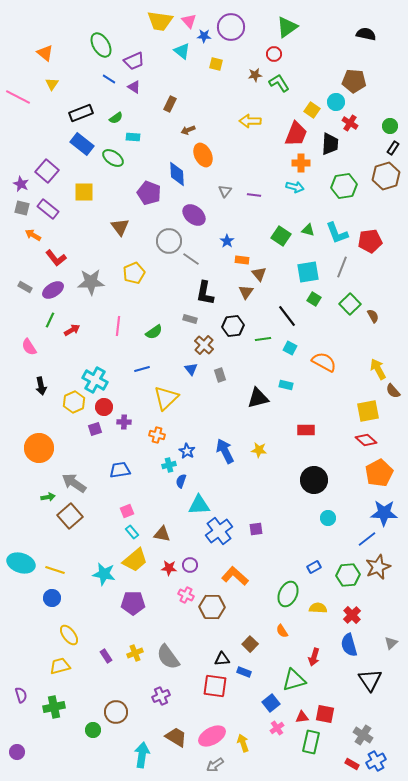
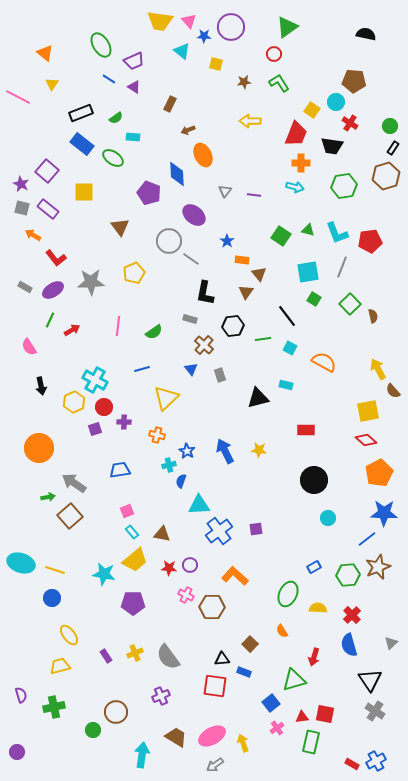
brown star at (255, 75): moved 11 px left, 7 px down
black trapezoid at (330, 144): moved 2 px right, 2 px down; rotated 95 degrees clockwise
brown semicircle at (373, 316): rotated 16 degrees clockwise
gray cross at (363, 735): moved 12 px right, 24 px up
